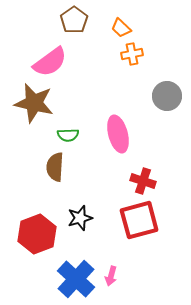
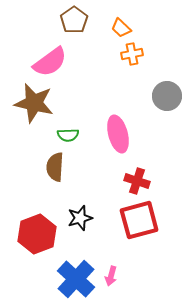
red cross: moved 6 px left
